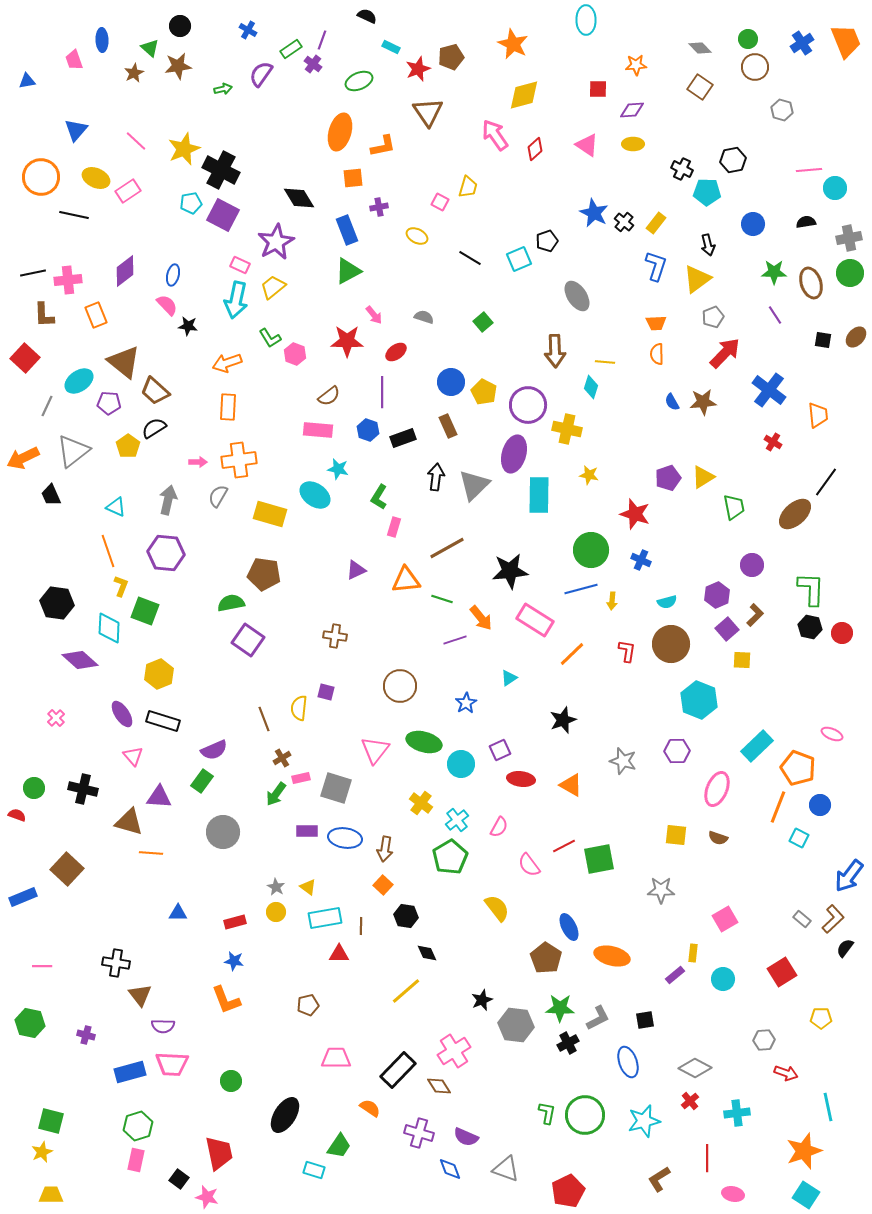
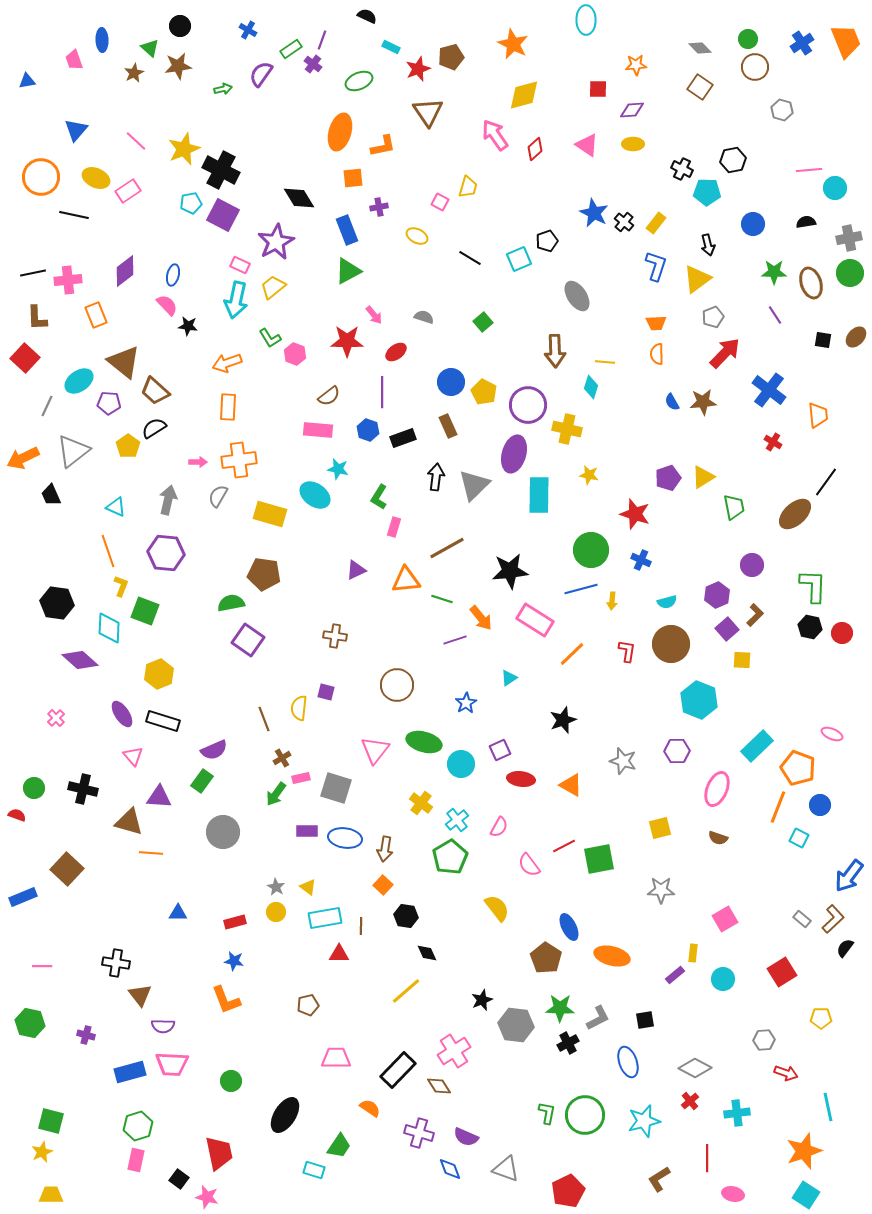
brown L-shape at (44, 315): moved 7 px left, 3 px down
green L-shape at (811, 589): moved 2 px right, 3 px up
brown circle at (400, 686): moved 3 px left, 1 px up
yellow square at (676, 835): moved 16 px left, 7 px up; rotated 20 degrees counterclockwise
